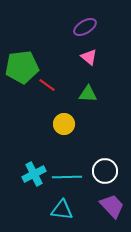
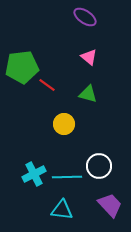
purple ellipse: moved 10 px up; rotated 65 degrees clockwise
green triangle: rotated 12 degrees clockwise
white circle: moved 6 px left, 5 px up
purple trapezoid: moved 2 px left, 1 px up
